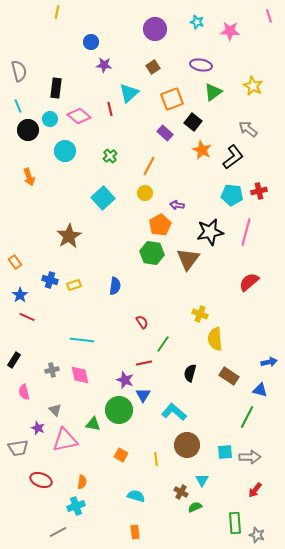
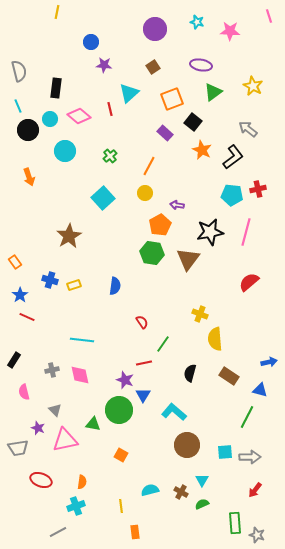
red cross at (259, 191): moved 1 px left, 2 px up
yellow line at (156, 459): moved 35 px left, 47 px down
cyan semicircle at (136, 496): moved 14 px right, 6 px up; rotated 30 degrees counterclockwise
green semicircle at (195, 507): moved 7 px right, 3 px up
